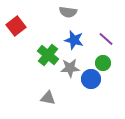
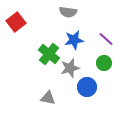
red square: moved 4 px up
blue star: rotated 24 degrees counterclockwise
green cross: moved 1 px right, 1 px up
green circle: moved 1 px right
gray star: rotated 12 degrees counterclockwise
blue circle: moved 4 px left, 8 px down
